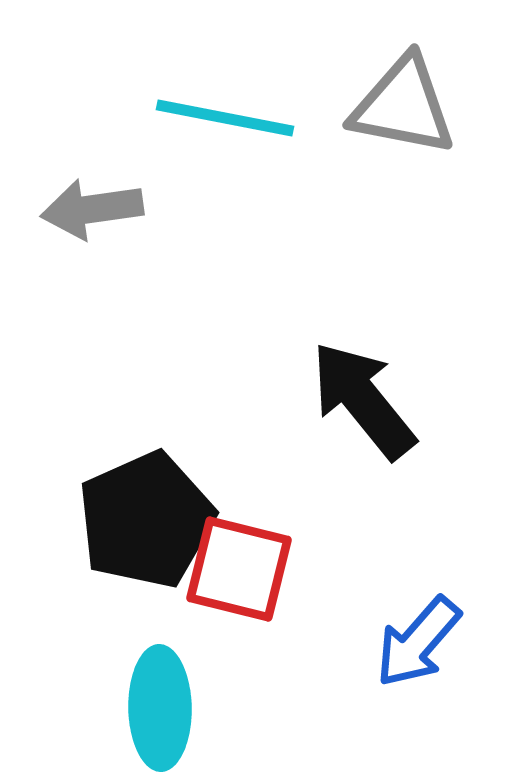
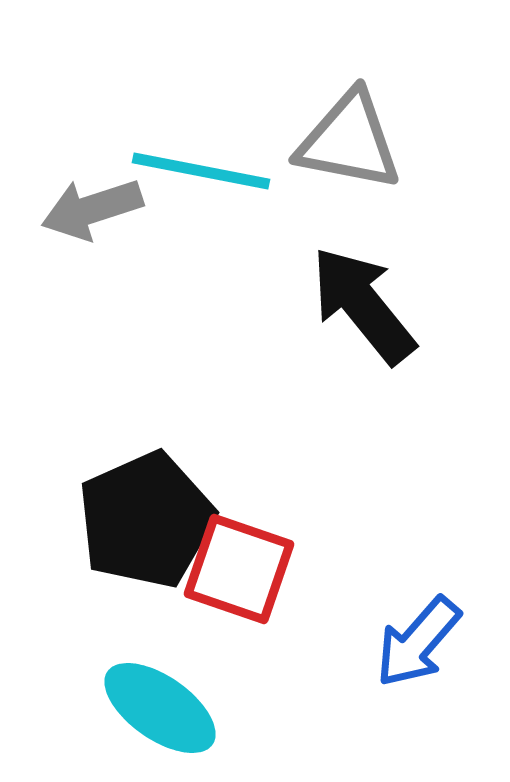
gray triangle: moved 54 px left, 35 px down
cyan line: moved 24 px left, 53 px down
gray arrow: rotated 10 degrees counterclockwise
black arrow: moved 95 px up
red square: rotated 5 degrees clockwise
cyan ellipse: rotated 54 degrees counterclockwise
